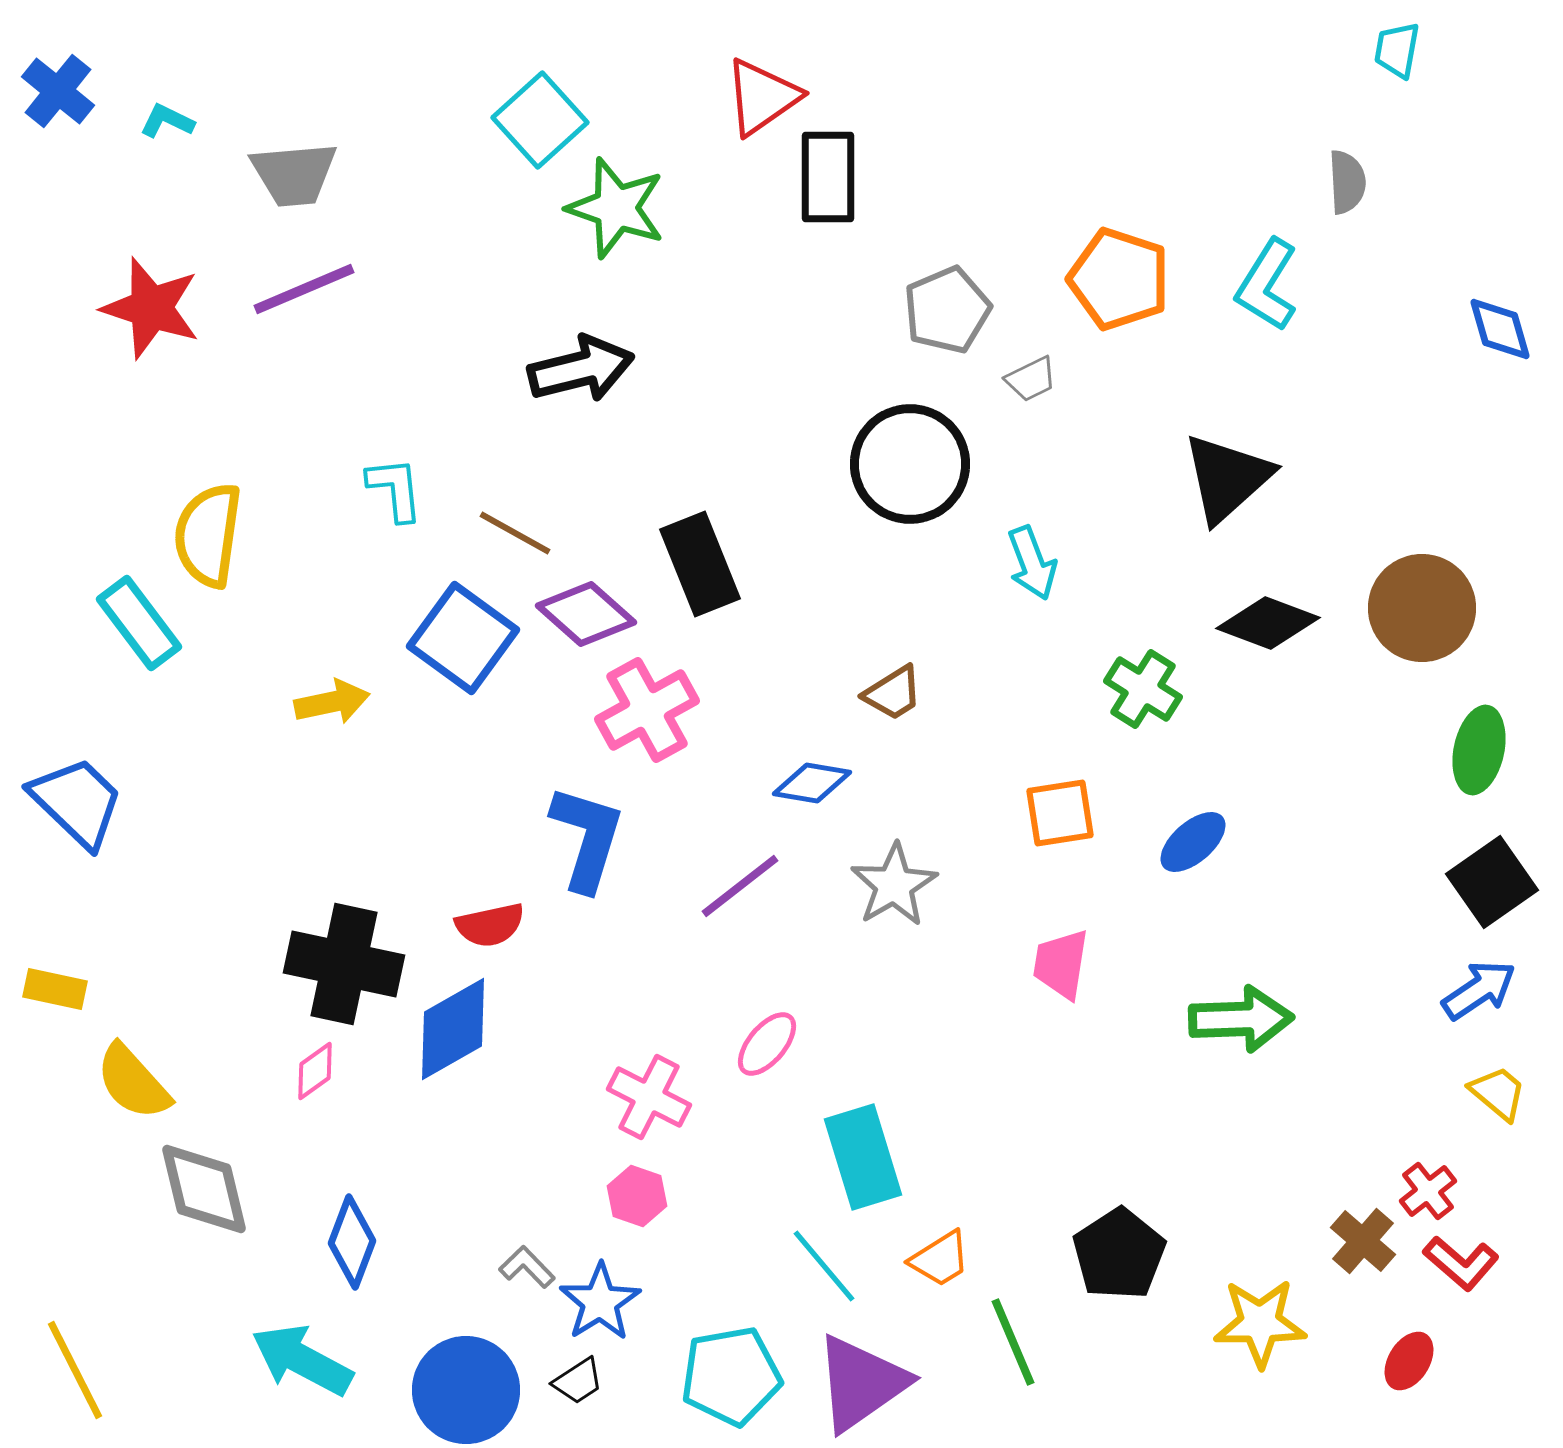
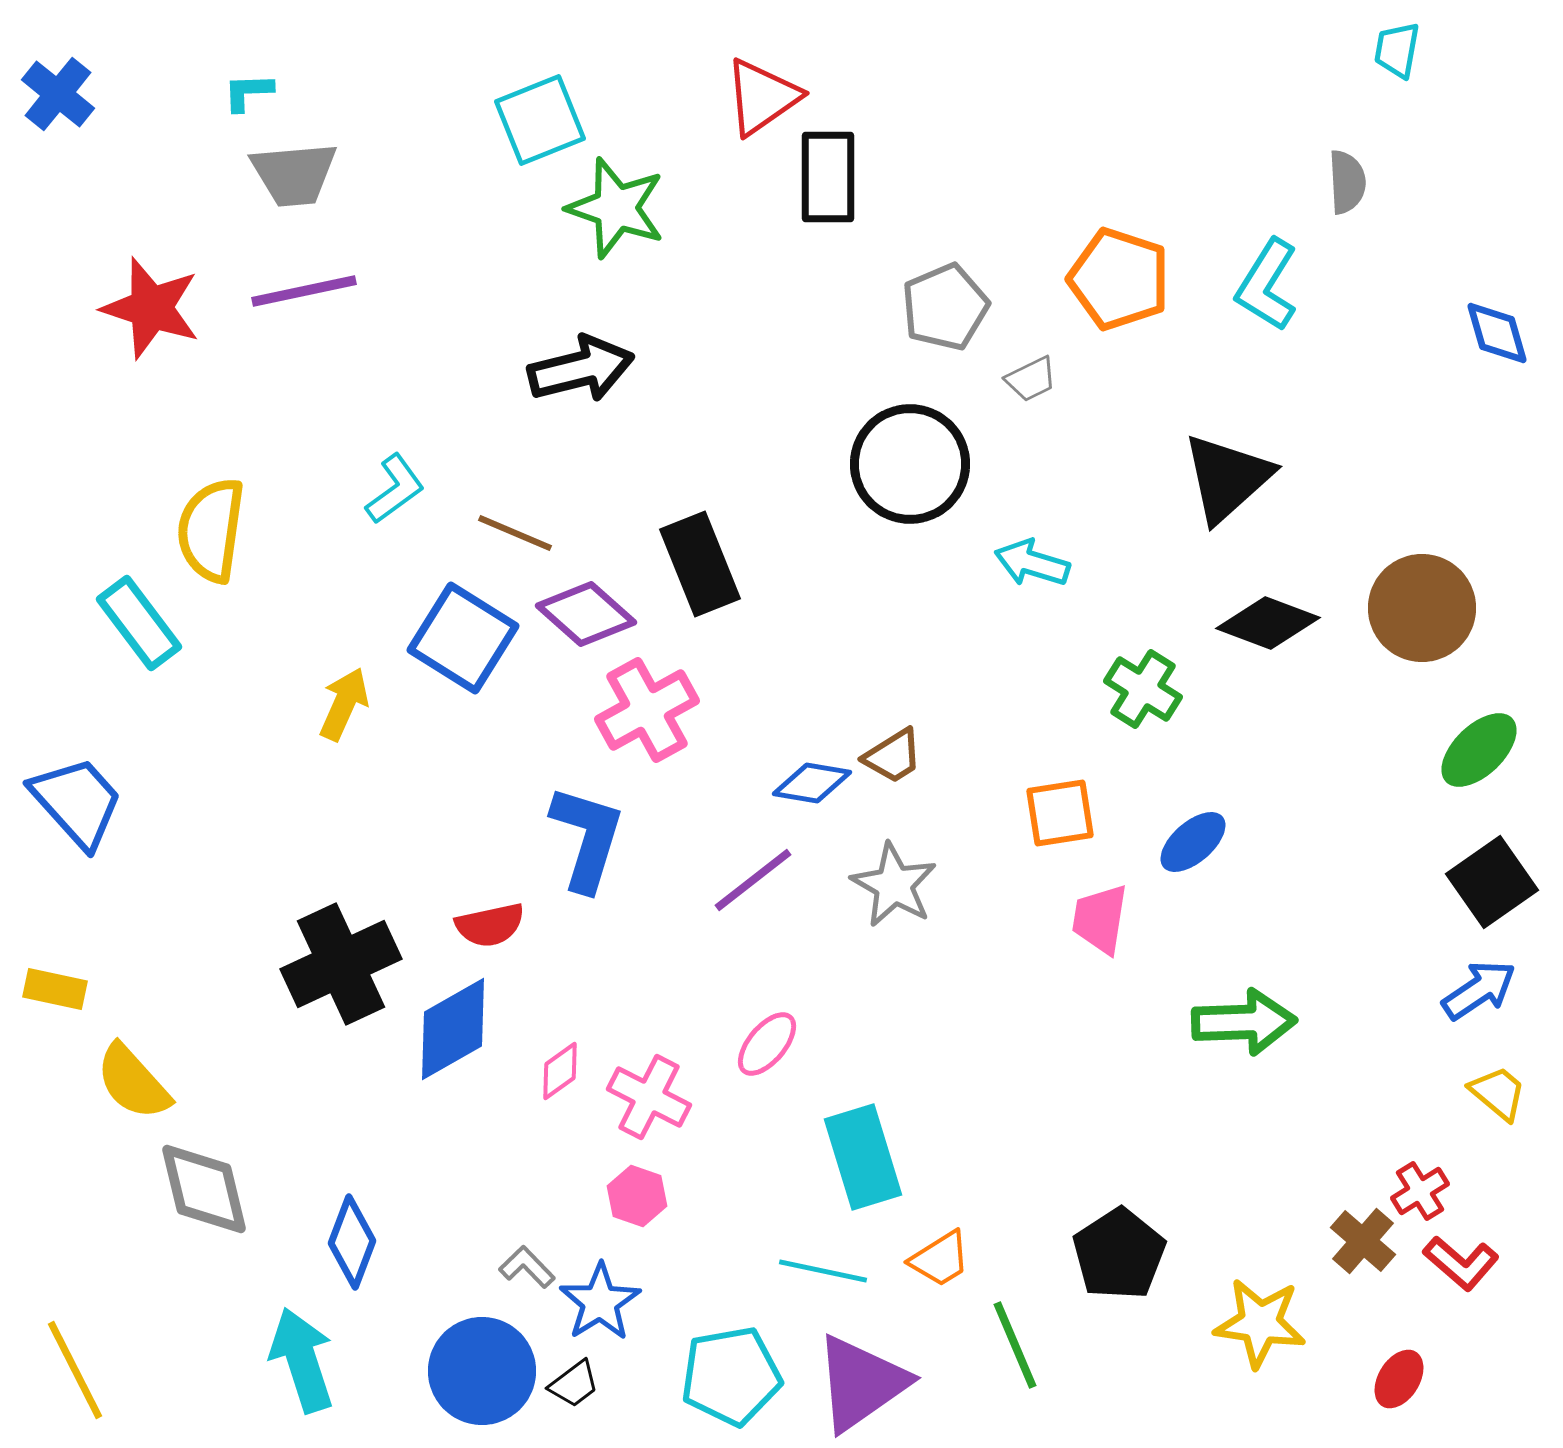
blue cross at (58, 91): moved 3 px down
cyan square at (540, 120): rotated 20 degrees clockwise
cyan L-shape at (167, 121): moved 81 px right, 29 px up; rotated 28 degrees counterclockwise
purple line at (304, 289): moved 2 px down; rotated 11 degrees clockwise
gray pentagon at (947, 310): moved 2 px left, 3 px up
blue diamond at (1500, 329): moved 3 px left, 4 px down
cyan L-shape at (395, 489): rotated 60 degrees clockwise
brown line at (515, 533): rotated 6 degrees counterclockwise
yellow semicircle at (208, 535): moved 3 px right, 5 px up
cyan arrow at (1032, 563): rotated 128 degrees clockwise
blue square at (463, 638): rotated 4 degrees counterclockwise
brown trapezoid at (893, 693): moved 63 px down
yellow arrow at (332, 702): moved 12 px right, 2 px down; rotated 54 degrees counterclockwise
green ellipse at (1479, 750): rotated 34 degrees clockwise
blue trapezoid at (77, 802): rotated 4 degrees clockwise
gray star at (894, 885): rotated 12 degrees counterclockwise
purple line at (740, 886): moved 13 px right, 6 px up
black cross at (344, 964): moved 3 px left; rotated 37 degrees counterclockwise
pink trapezoid at (1061, 964): moved 39 px right, 45 px up
green arrow at (1241, 1019): moved 3 px right, 3 px down
pink diamond at (315, 1071): moved 245 px right
red cross at (1428, 1191): moved 8 px left; rotated 6 degrees clockwise
cyan line at (824, 1266): moved 1 px left, 5 px down; rotated 38 degrees counterclockwise
yellow star at (1260, 1323): rotated 8 degrees clockwise
green line at (1013, 1342): moved 2 px right, 3 px down
cyan arrow at (302, 1360): rotated 44 degrees clockwise
red ellipse at (1409, 1361): moved 10 px left, 18 px down
black trapezoid at (578, 1381): moved 4 px left, 3 px down; rotated 4 degrees counterclockwise
blue circle at (466, 1390): moved 16 px right, 19 px up
